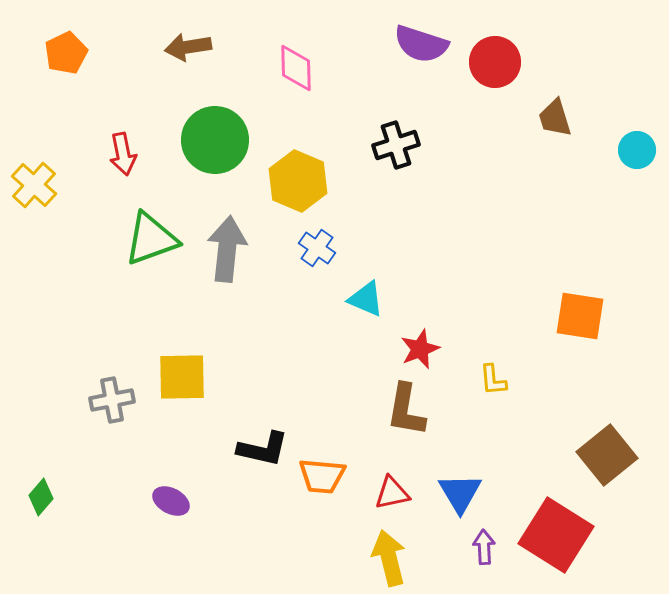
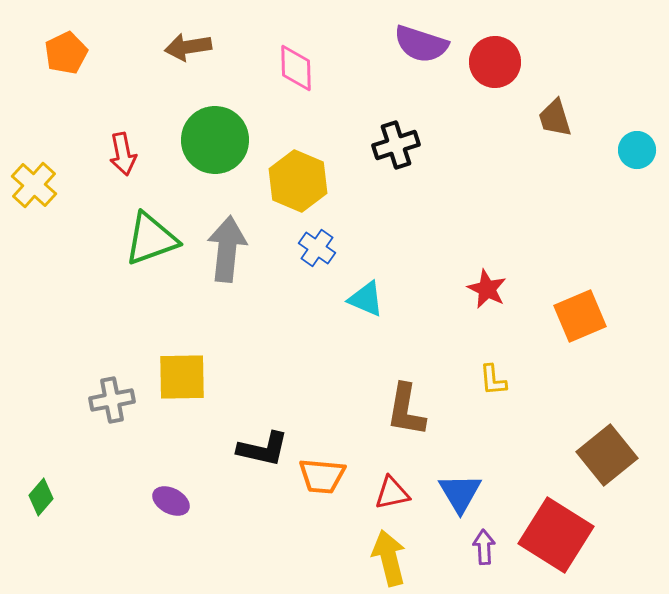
orange square: rotated 32 degrees counterclockwise
red star: moved 67 px right, 60 px up; rotated 24 degrees counterclockwise
